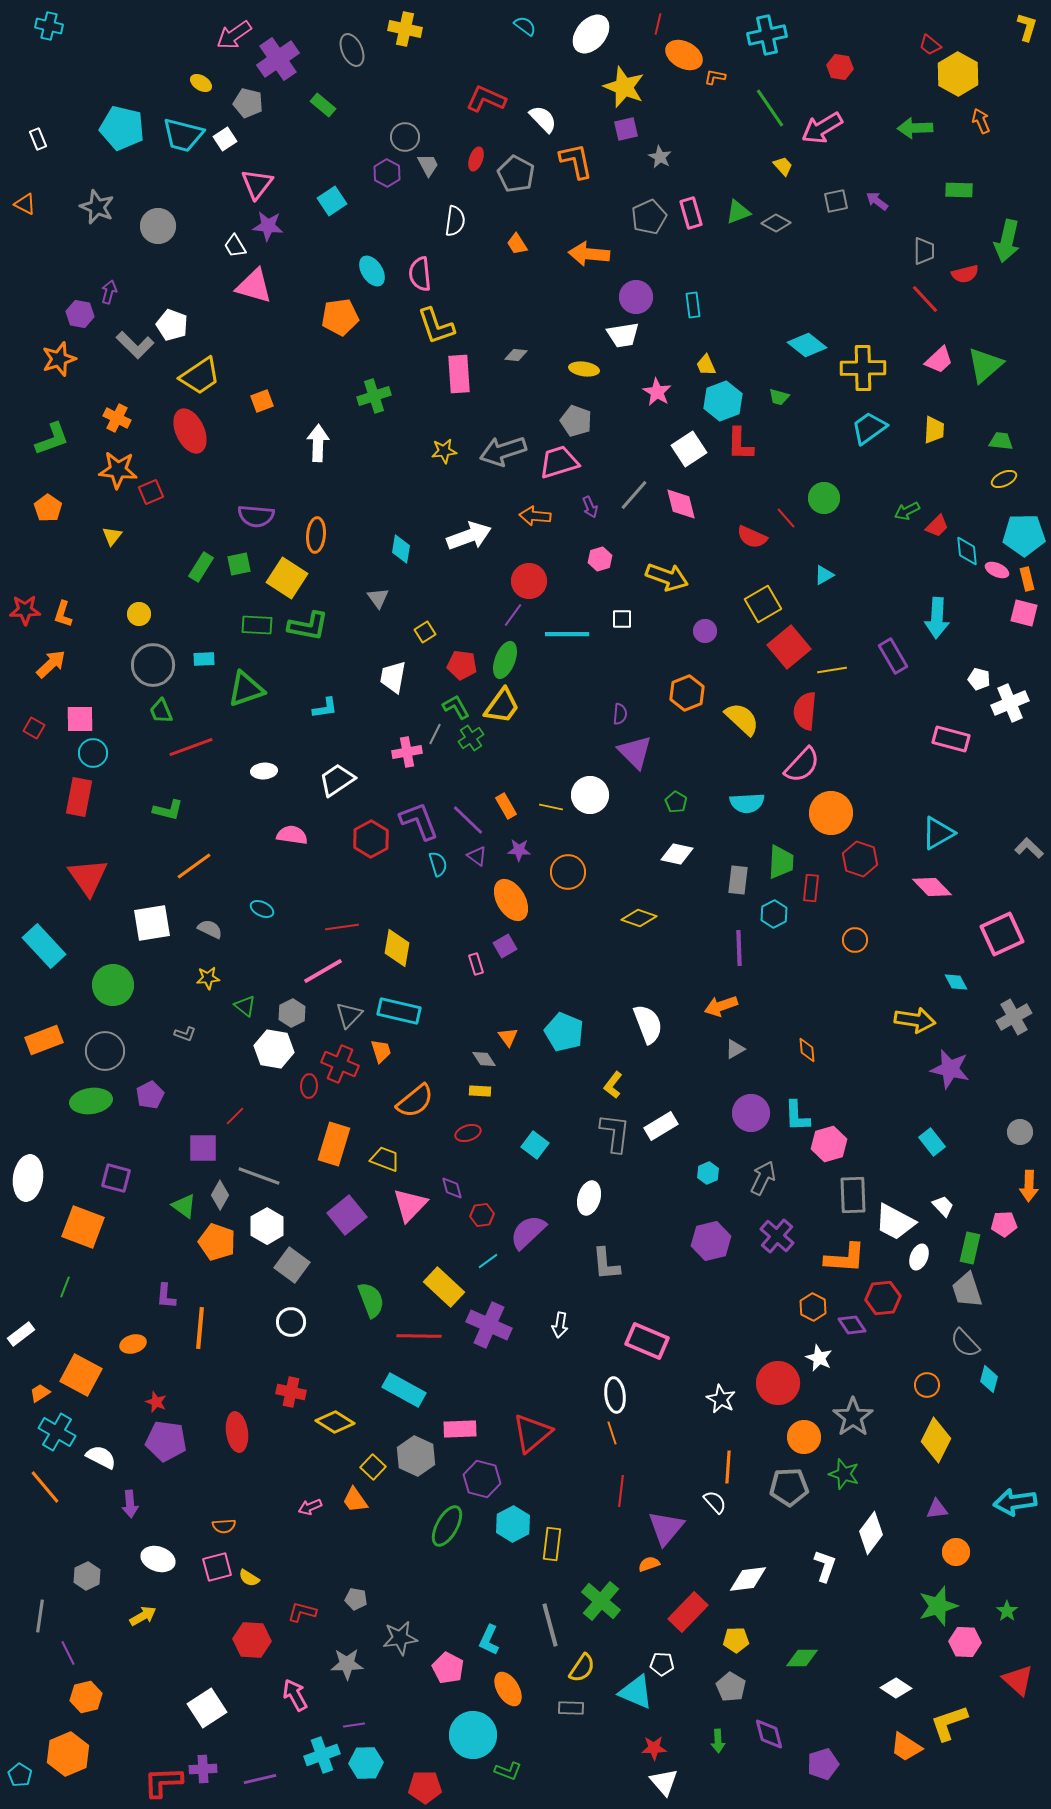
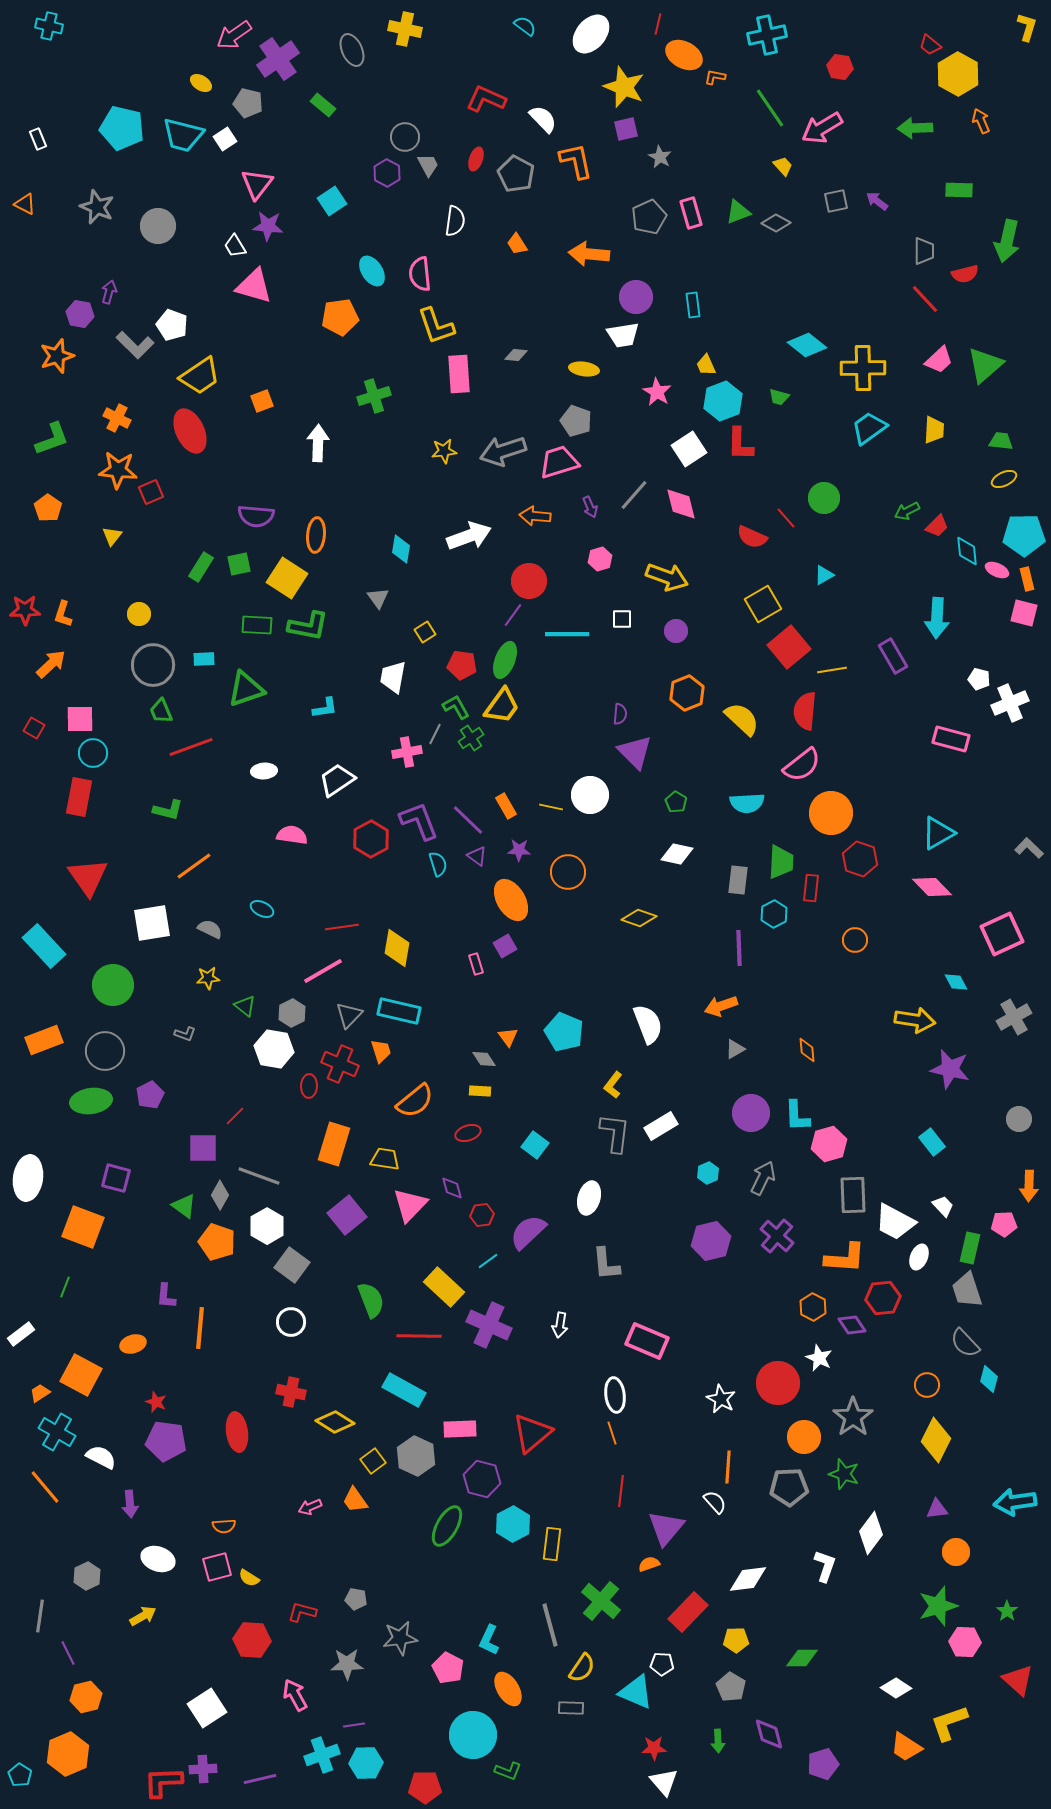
orange star at (59, 359): moved 2 px left, 3 px up
purple circle at (705, 631): moved 29 px left
pink semicircle at (802, 765): rotated 9 degrees clockwise
gray circle at (1020, 1132): moved 1 px left, 13 px up
yellow trapezoid at (385, 1159): rotated 12 degrees counterclockwise
yellow square at (373, 1467): moved 6 px up; rotated 10 degrees clockwise
